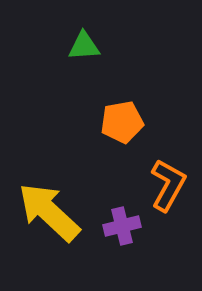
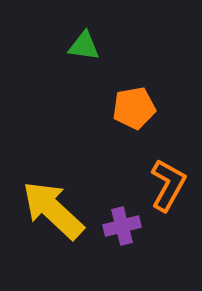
green triangle: rotated 12 degrees clockwise
orange pentagon: moved 12 px right, 14 px up
yellow arrow: moved 4 px right, 2 px up
